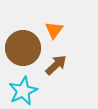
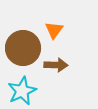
brown arrow: rotated 45 degrees clockwise
cyan star: moved 1 px left
